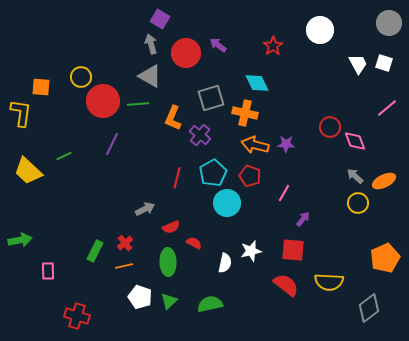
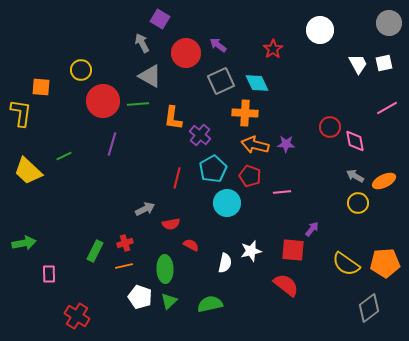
gray arrow at (151, 44): moved 9 px left, 1 px up; rotated 12 degrees counterclockwise
red star at (273, 46): moved 3 px down
white square at (384, 63): rotated 30 degrees counterclockwise
yellow circle at (81, 77): moved 7 px up
gray square at (211, 98): moved 10 px right, 17 px up; rotated 8 degrees counterclockwise
pink line at (387, 108): rotated 10 degrees clockwise
orange cross at (245, 113): rotated 10 degrees counterclockwise
orange L-shape at (173, 118): rotated 15 degrees counterclockwise
pink diamond at (355, 141): rotated 10 degrees clockwise
purple line at (112, 144): rotated 10 degrees counterclockwise
cyan pentagon at (213, 173): moved 4 px up
gray arrow at (355, 176): rotated 12 degrees counterclockwise
pink line at (284, 193): moved 2 px left, 1 px up; rotated 54 degrees clockwise
purple arrow at (303, 219): moved 9 px right, 10 px down
red semicircle at (171, 227): moved 3 px up; rotated 12 degrees clockwise
green arrow at (20, 240): moved 4 px right, 3 px down
red cross at (125, 243): rotated 21 degrees clockwise
red semicircle at (194, 243): moved 3 px left, 2 px down
orange pentagon at (385, 258): moved 5 px down; rotated 20 degrees clockwise
green ellipse at (168, 262): moved 3 px left, 7 px down
pink rectangle at (48, 271): moved 1 px right, 3 px down
yellow semicircle at (329, 282): moved 17 px right, 18 px up; rotated 32 degrees clockwise
red cross at (77, 316): rotated 15 degrees clockwise
